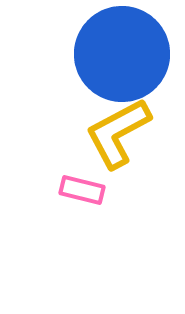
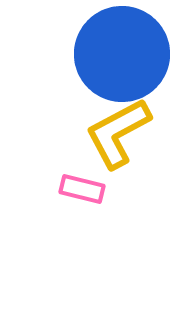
pink rectangle: moved 1 px up
